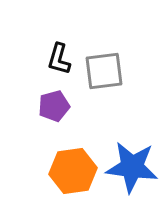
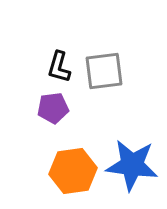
black L-shape: moved 8 px down
purple pentagon: moved 1 px left, 2 px down; rotated 8 degrees clockwise
blue star: moved 2 px up
